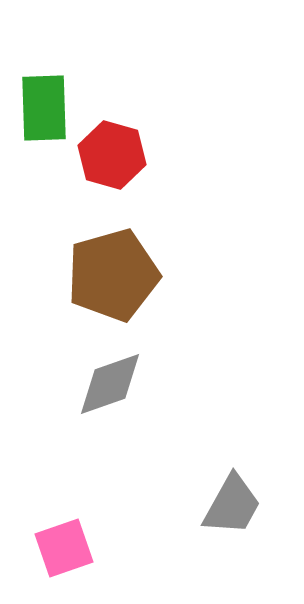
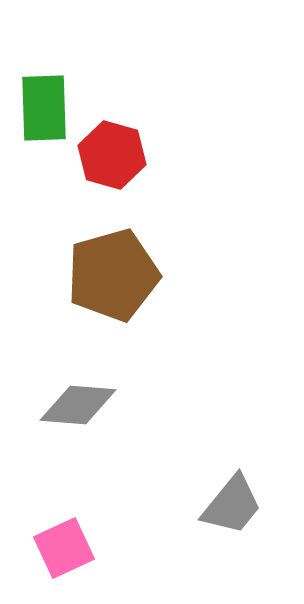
gray diamond: moved 32 px left, 21 px down; rotated 24 degrees clockwise
gray trapezoid: rotated 10 degrees clockwise
pink square: rotated 6 degrees counterclockwise
